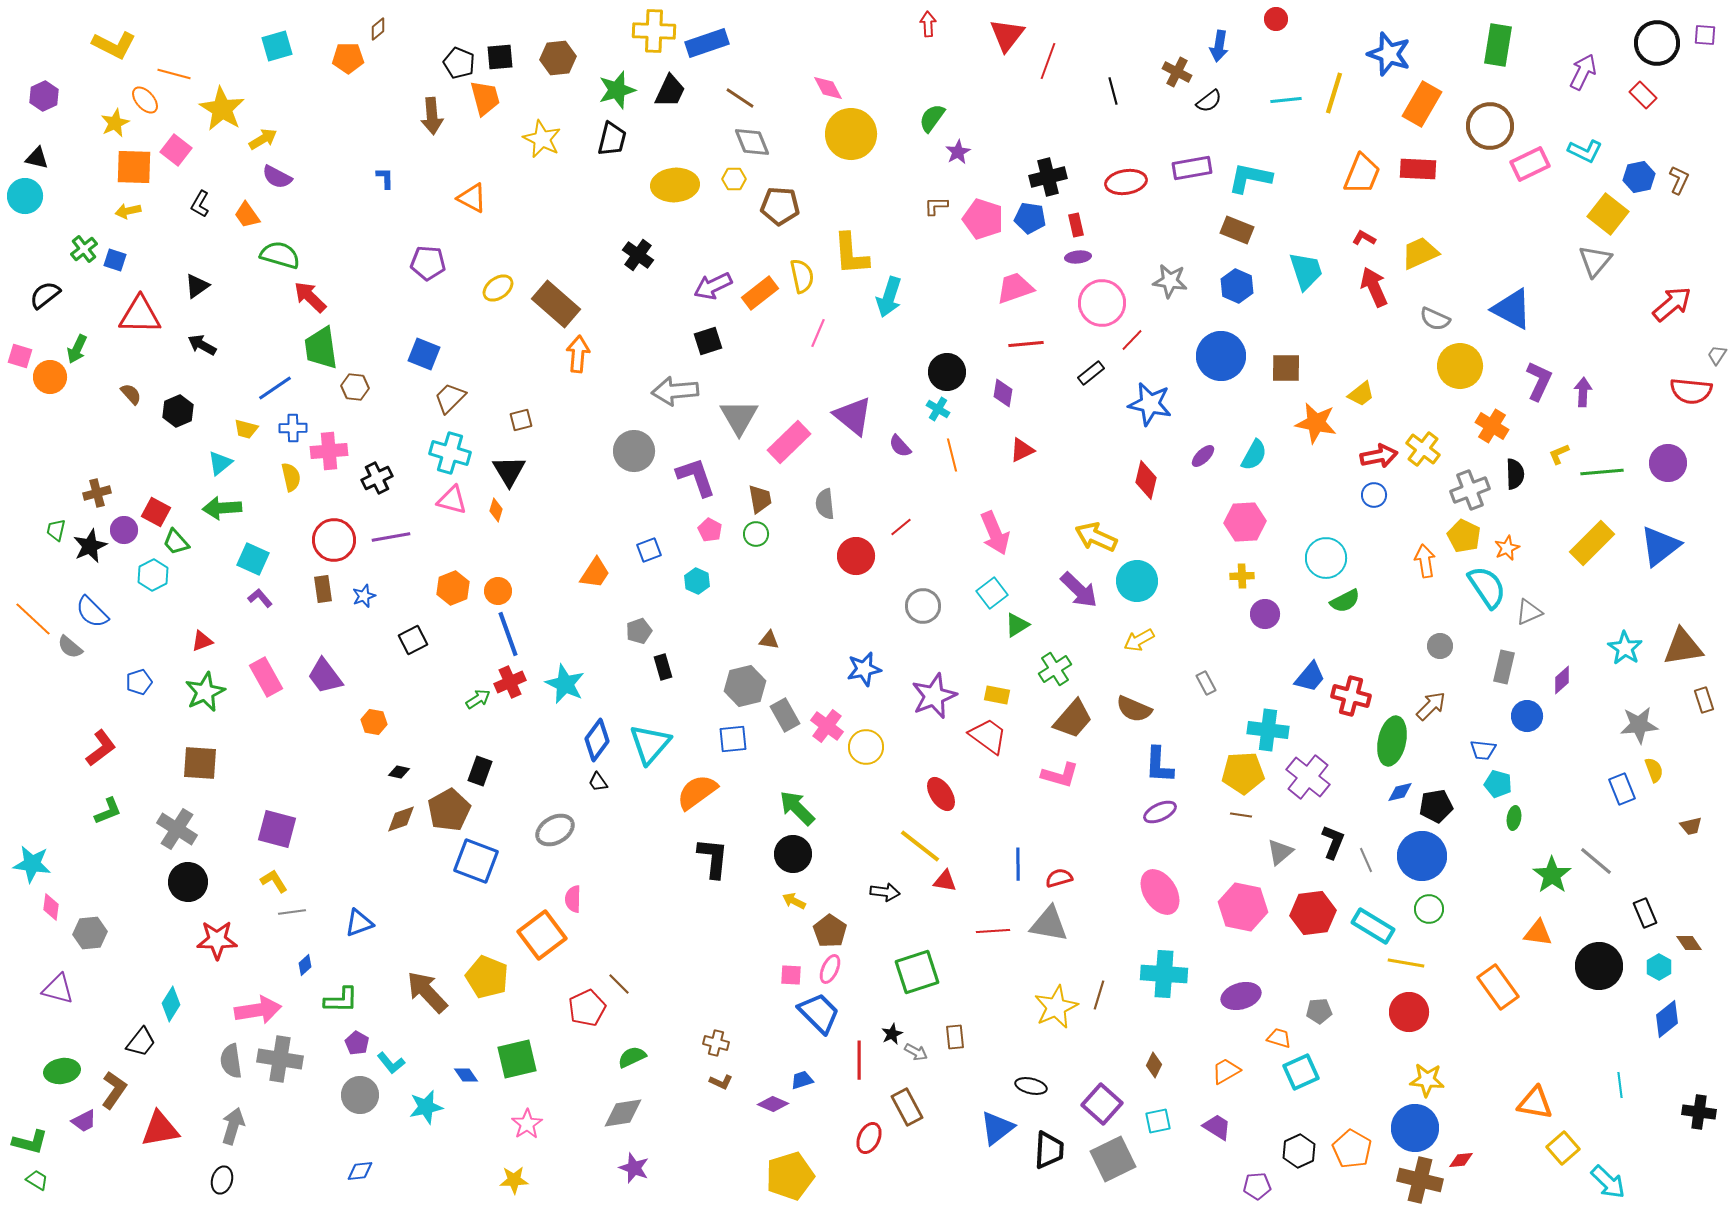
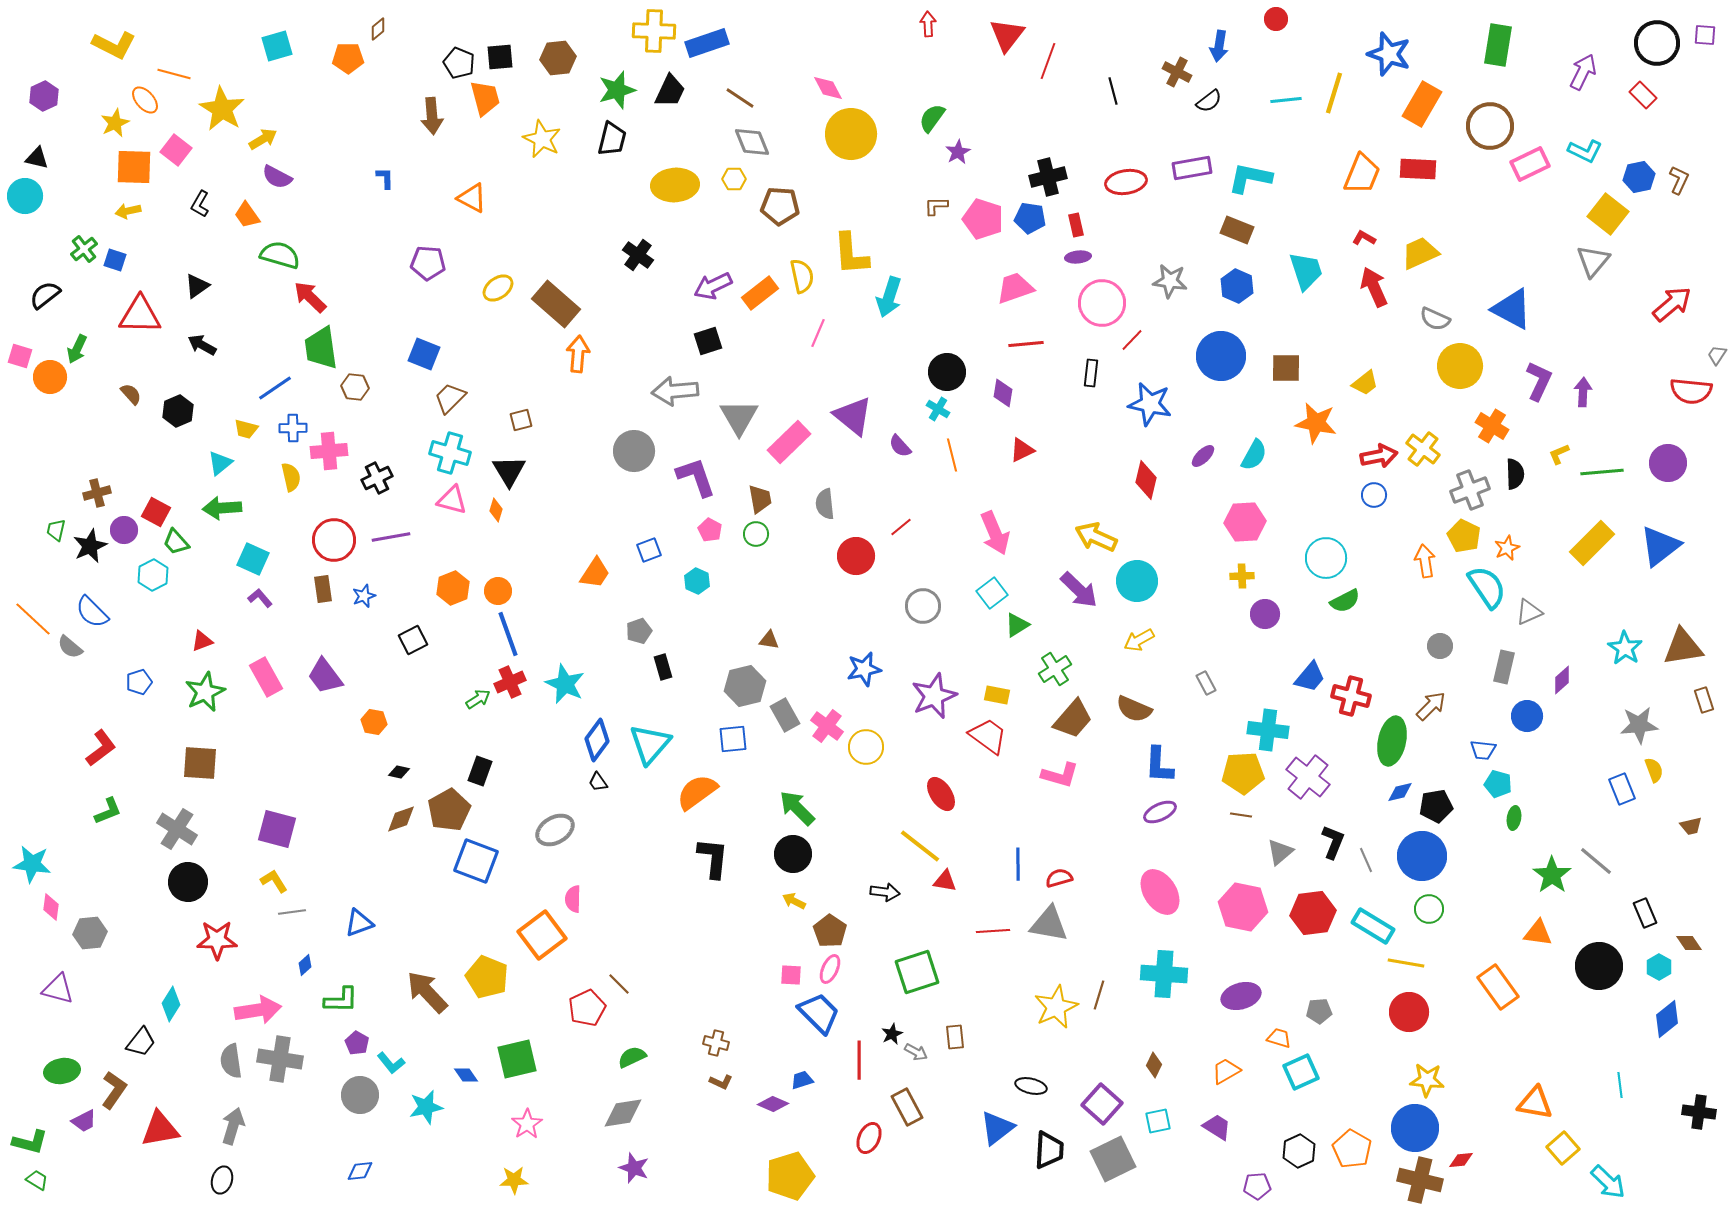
gray triangle at (1595, 261): moved 2 px left
black rectangle at (1091, 373): rotated 44 degrees counterclockwise
yellow trapezoid at (1361, 394): moved 4 px right, 11 px up
